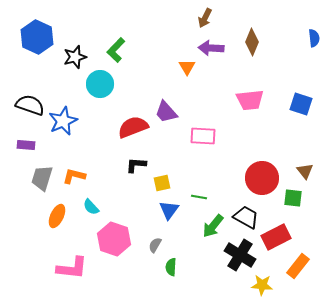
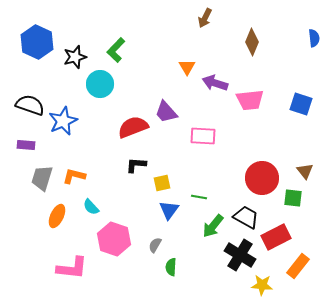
blue hexagon: moved 5 px down
purple arrow: moved 4 px right, 35 px down; rotated 15 degrees clockwise
